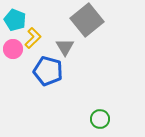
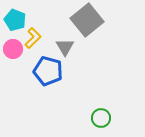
green circle: moved 1 px right, 1 px up
